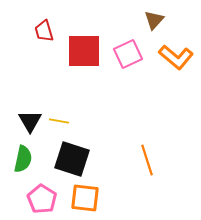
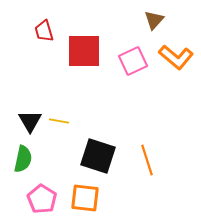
pink square: moved 5 px right, 7 px down
black square: moved 26 px right, 3 px up
